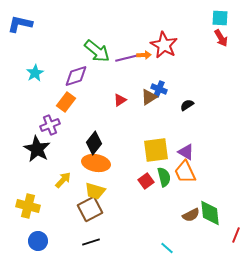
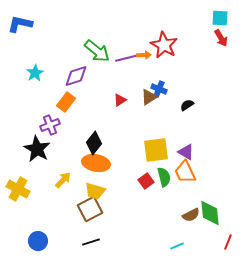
yellow cross: moved 10 px left, 17 px up; rotated 15 degrees clockwise
red line: moved 8 px left, 7 px down
cyan line: moved 10 px right, 2 px up; rotated 64 degrees counterclockwise
